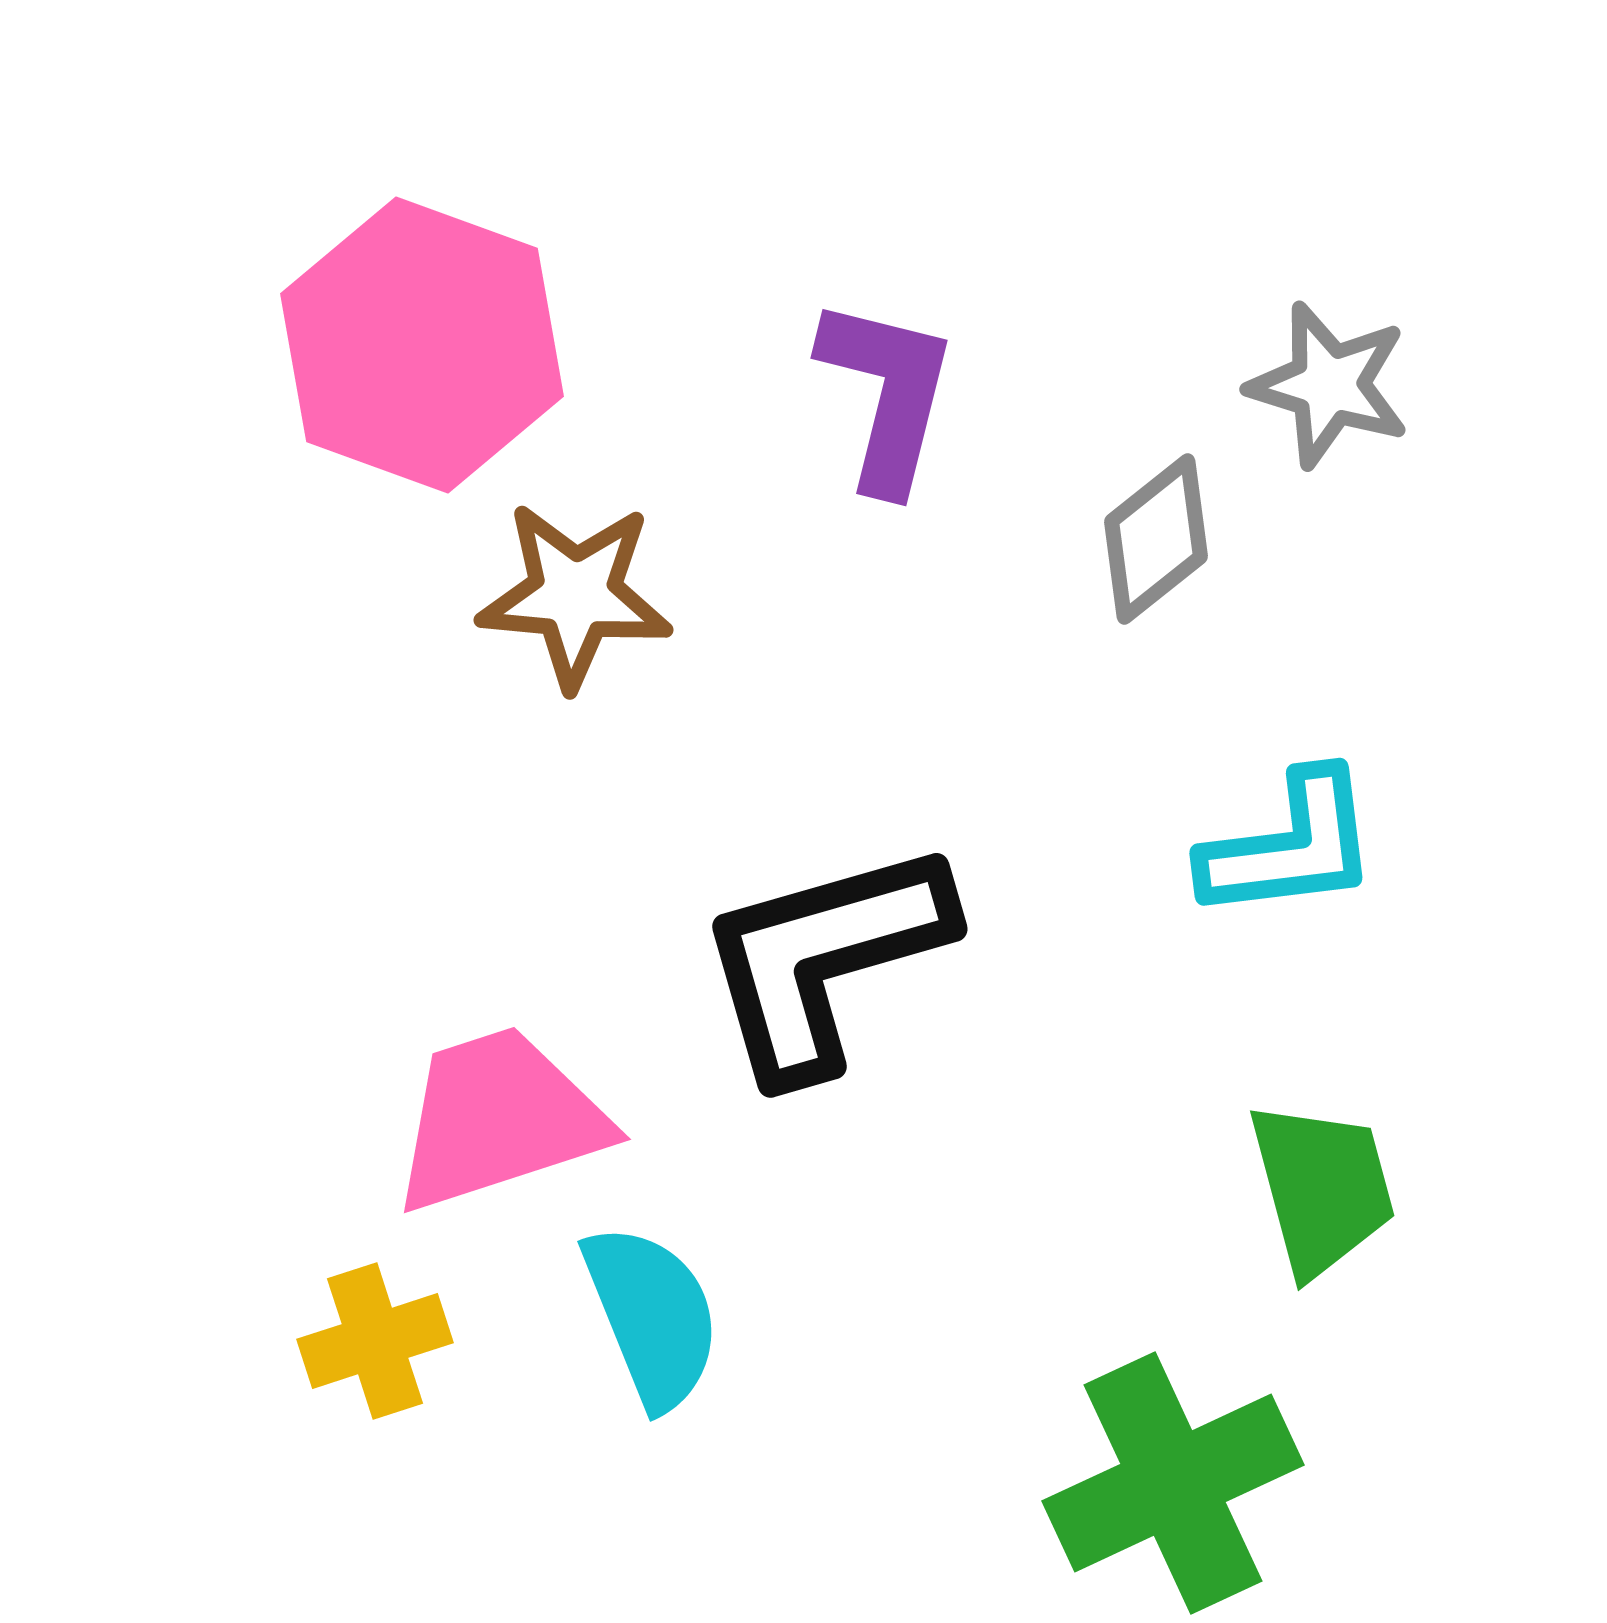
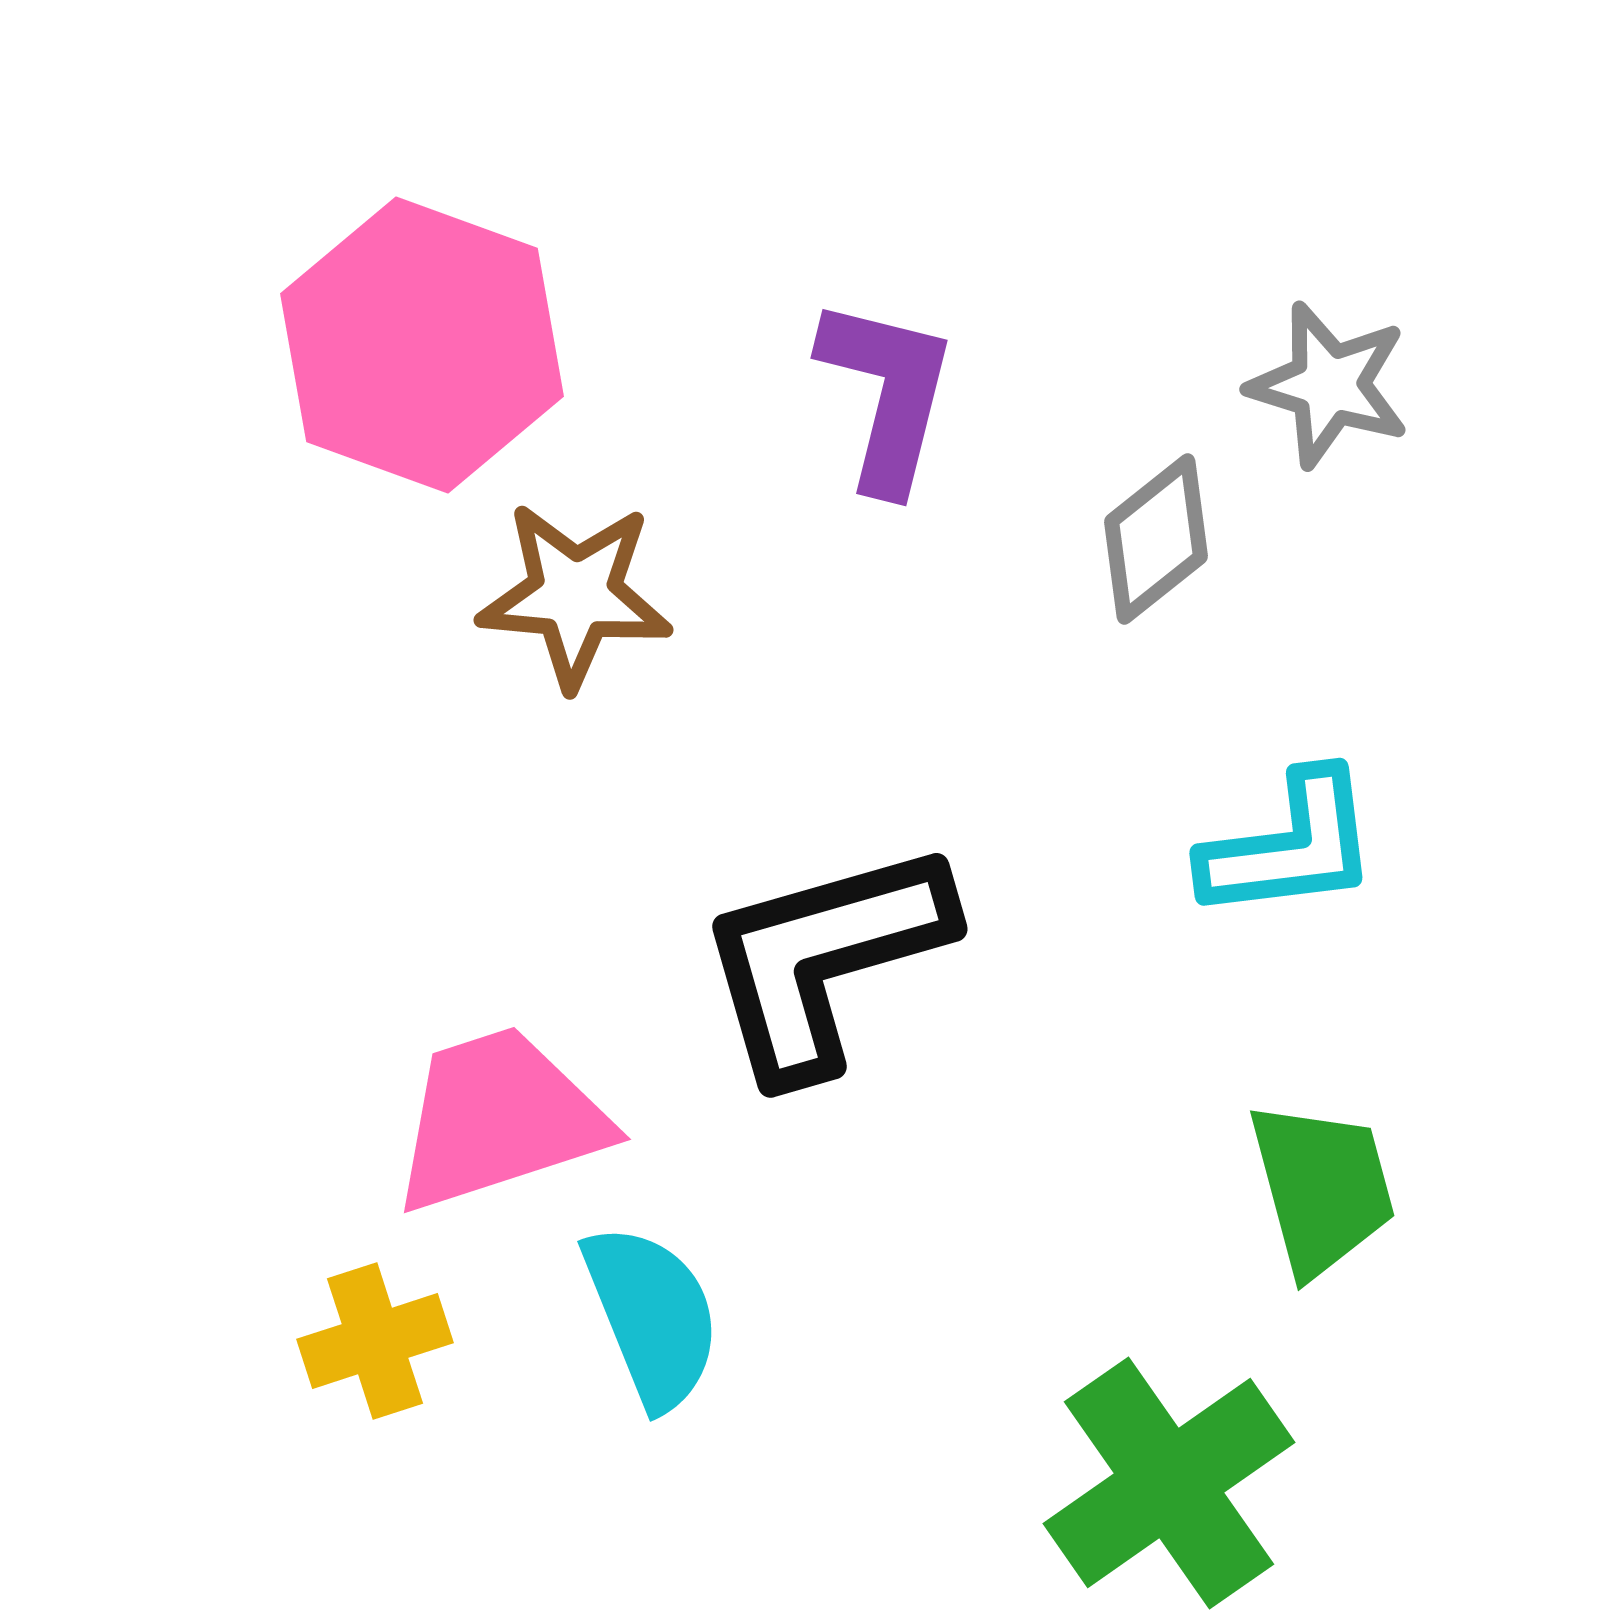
green cross: moved 4 px left; rotated 10 degrees counterclockwise
